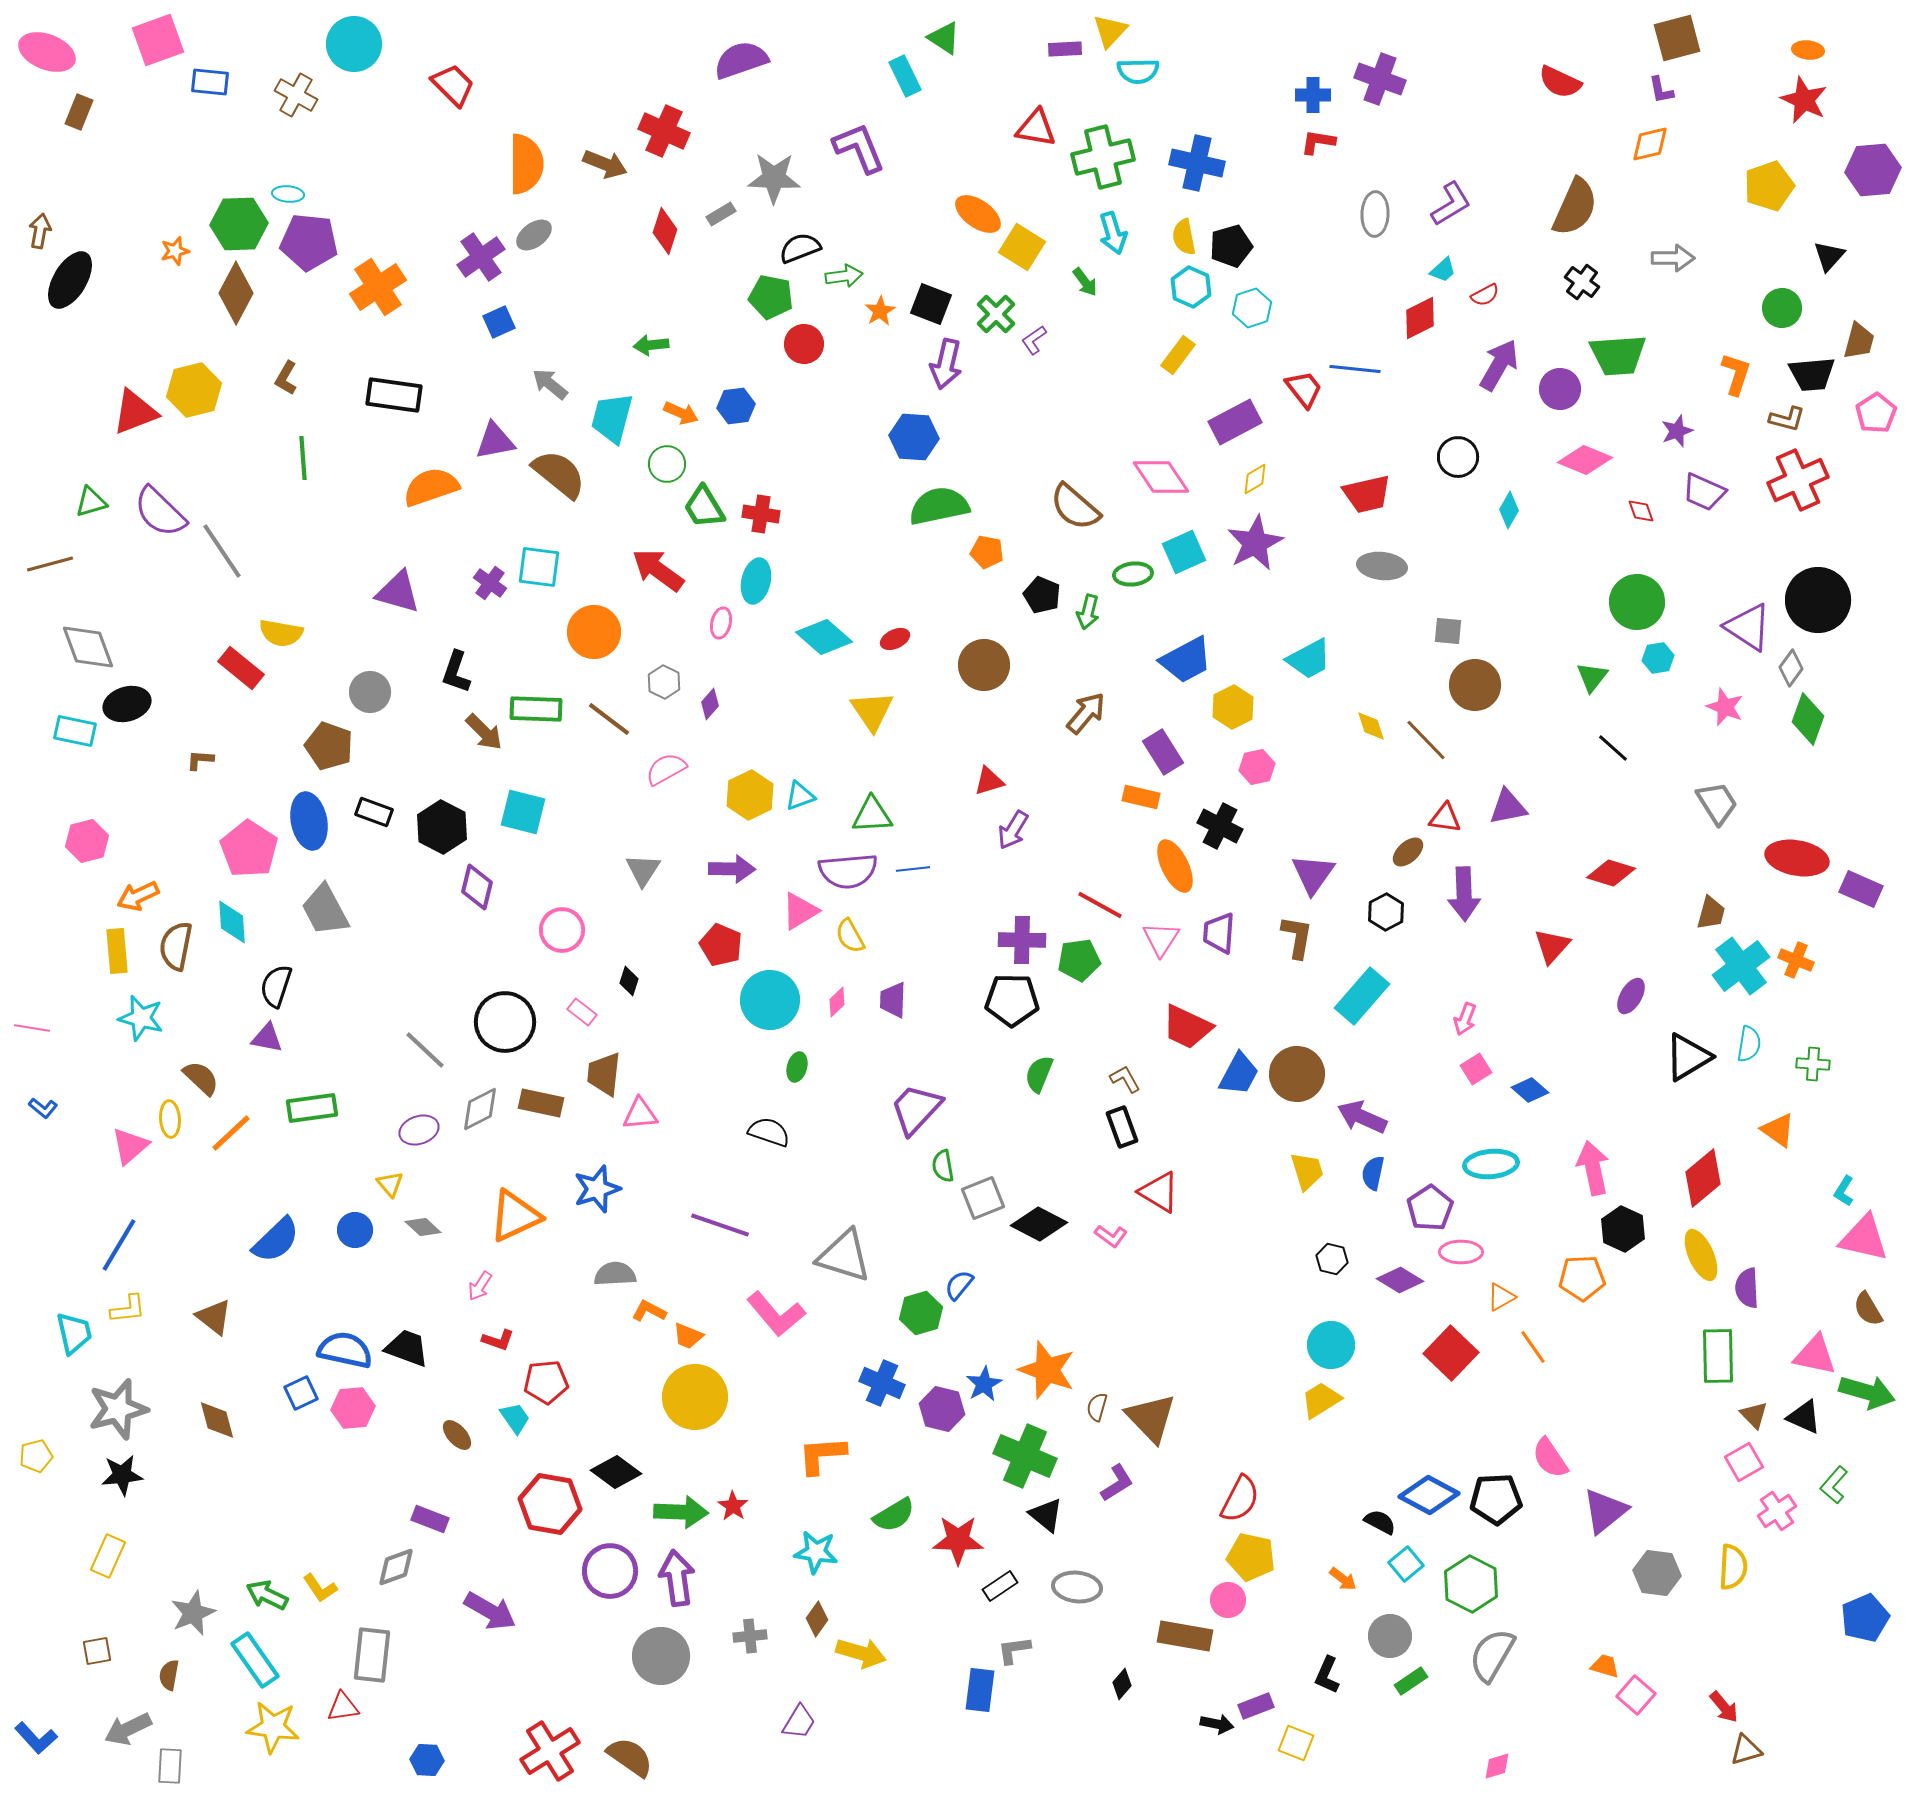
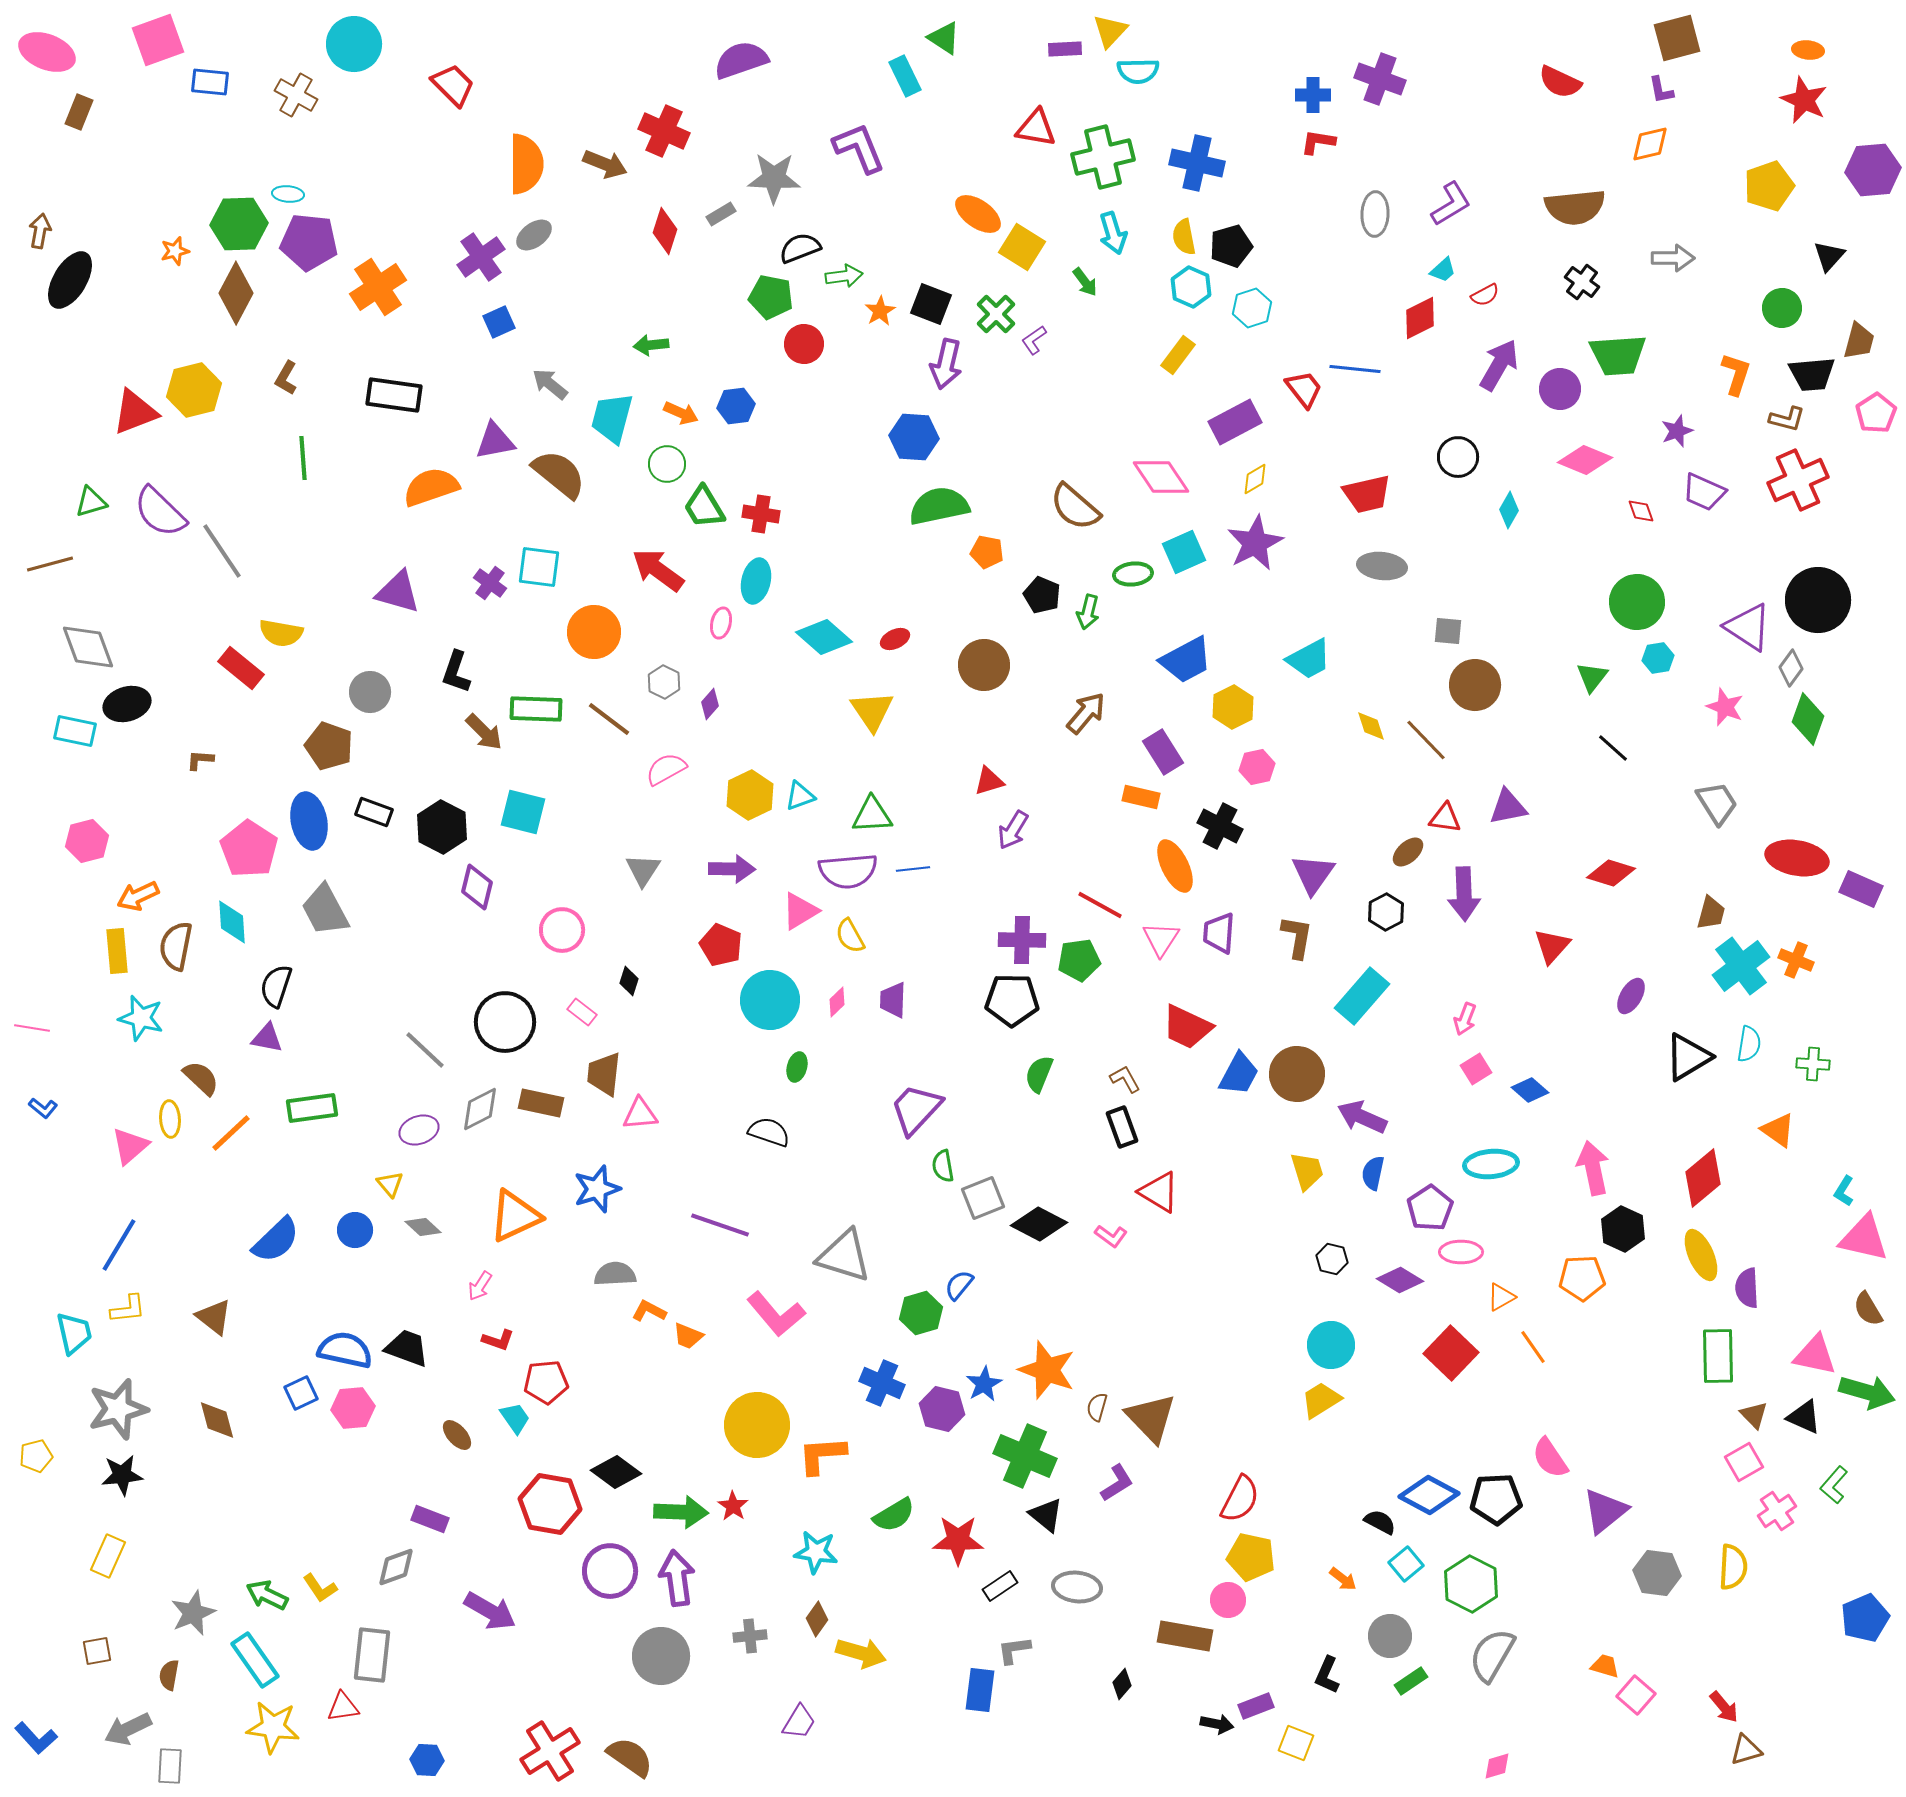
brown semicircle at (1575, 207): rotated 60 degrees clockwise
yellow circle at (695, 1397): moved 62 px right, 28 px down
